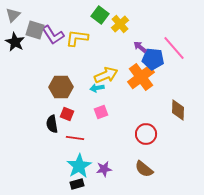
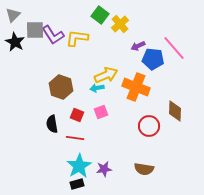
gray square: rotated 18 degrees counterclockwise
purple arrow: moved 2 px left, 1 px up; rotated 64 degrees counterclockwise
orange cross: moved 5 px left, 10 px down; rotated 32 degrees counterclockwise
brown hexagon: rotated 20 degrees clockwise
brown diamond: moved 3 px left, 1 px down
red square: moved 10 px right, 1 px down
red circle: moved 3 px right, 8 px up
brown semicircle: rotated 30 degrees counterclockwise
